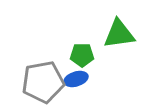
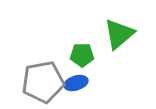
green triangle: rotated 32 degrees counterclockwise
blue ellipse: moved 4 px down
